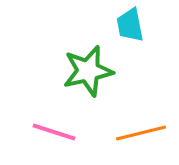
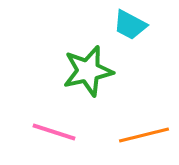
cyan trapezoid: rotated 51 degrees counterclockwise
orange line: moved 3 px right, 2 px down
